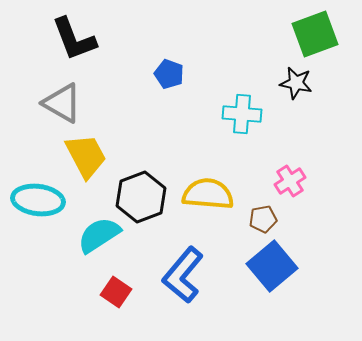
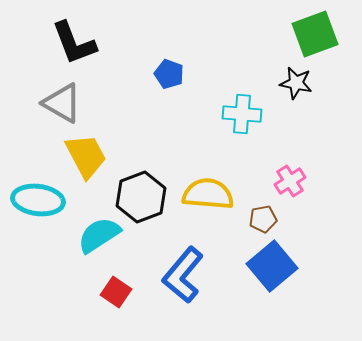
black L-shape: moved 4 px down
